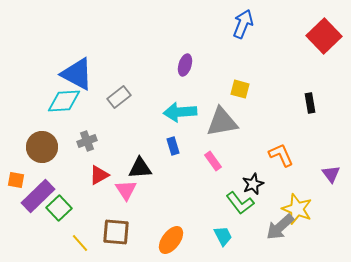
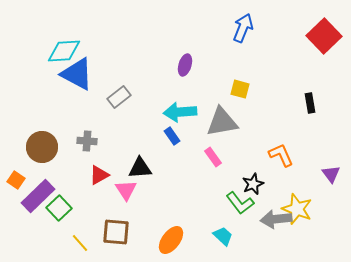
blue arrow: moved 4 px down
cyan diamond: moved 50 px up
gray cross: rotated 24 degrees clockwise
blue rectangle: moved 1 px left, 10 px up; rotated 18 degrees counterclockwise
pink rectangle: moved 4 px up
orange square: rotated 24 degrees clockwise
gray arrow: moved 4 px left, 8 px up; rotated 36 degrees clockwise
cyan trapezoid: rotated 20 degrees counterclockwise
